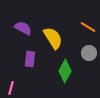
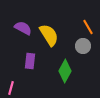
orange line: rotated 28 degrees clockwise
yellow semicircle: moved 4 px left, 3 px up
gray circle: moved 6 px left, 7 px up
purple rectangle: moved 2 px down
